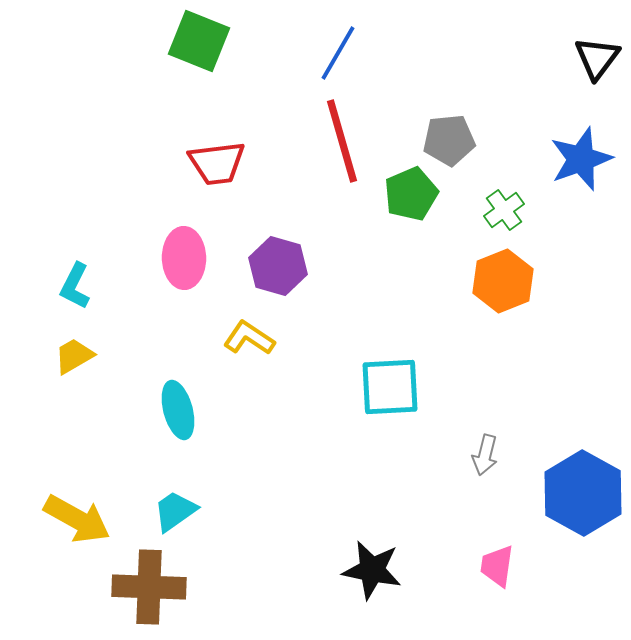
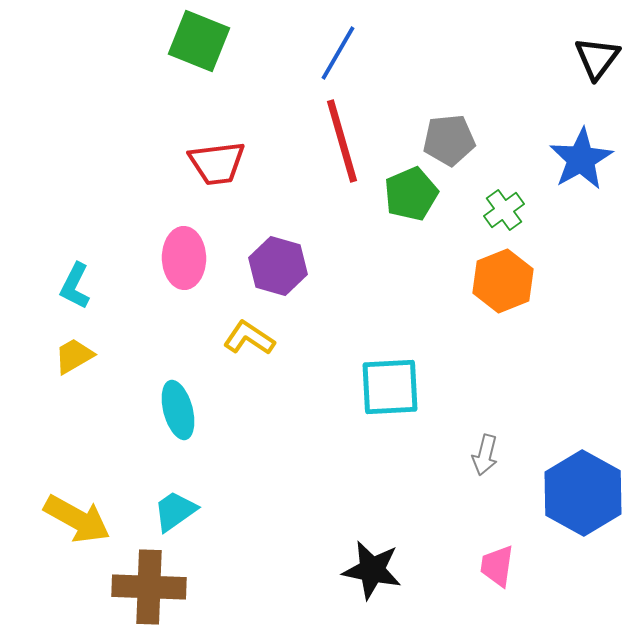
blue star: rotated 10 degrees counterclockwise
